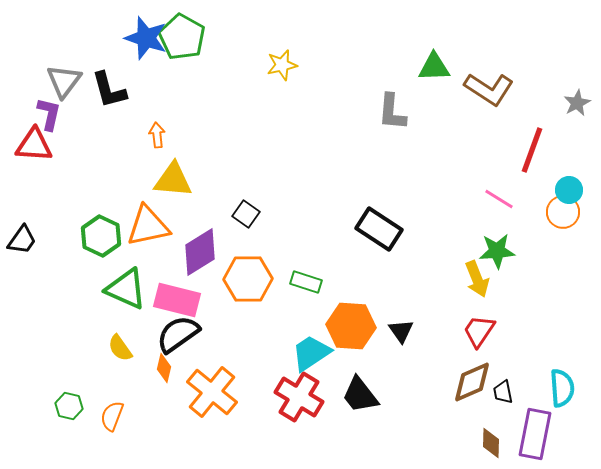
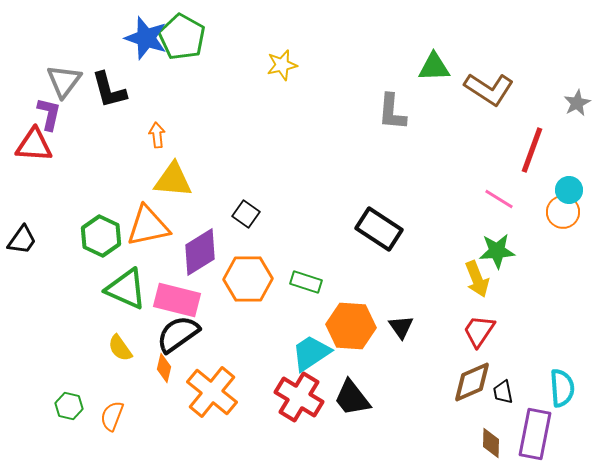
black triangle at (401, 331): moved 4 px up
black trapezoid at (360, 395): moved 8 px left, 3 px down
